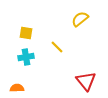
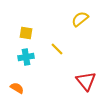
yellow line: moved 2 px down
orange semicircle: rotated 32 degrees clockwise
